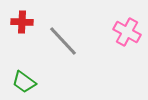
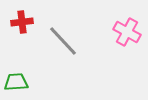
red cross: rotated 10 degrees counterclockwise
green trapezoid: moved 8 px left; rotated 140 degrees clockwise
